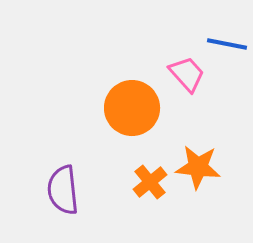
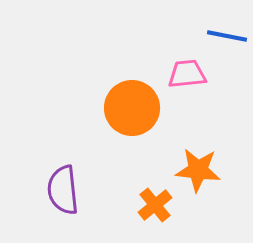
blue line: moved 8 px up
pink trapezoid: rotated 54 degrees counterclockwise
orange star: moved 3 px down
orange cross: moved 5 px right, 23 px down
